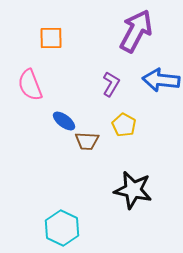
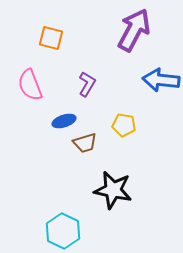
purple arrow: moved 2 px left, 1 px up
orange square: rotated 15 degrees clockwise
purple L-shape: moved 24 px left
blue ellipse: rotated 55 degrees counterclockwise
yellow pentagon: rotated 20 degrees counterclockwise
brown trapezoid: moved 2 px left, 2 px down; rotated 20 degrees counterclockwise
black star: moved 20 px left
cyan hexagon: moved 1 px right, 3 px down
